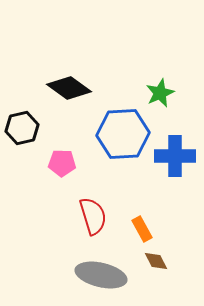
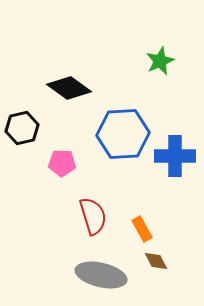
green star: moved 32 px up
